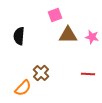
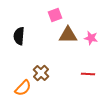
pink star: moved 1 px left, 1 px down
